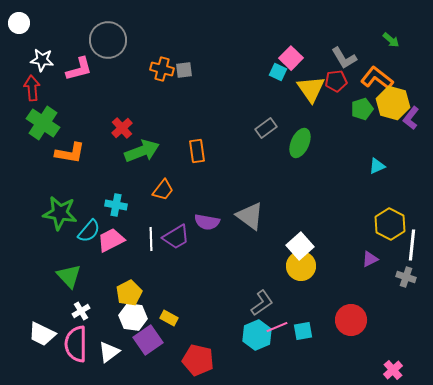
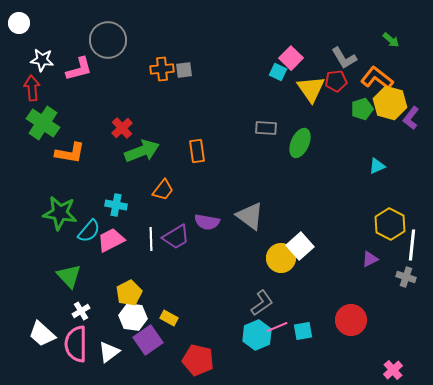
orange cross at (162, 69): rotated 20 degrees counterclockwise
yellow hexagon at (393, 103): moved 3 px left
gray rectangle at (266, 128): rotated 40 degrees clockwise
yellow circle at (301, 266): moved 20 px left, 8 px up
white trapezoid at (42, 334): rotated 16 degrees clockwise
